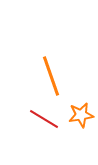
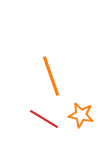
orange star: rotated 20 degrees clockwise
